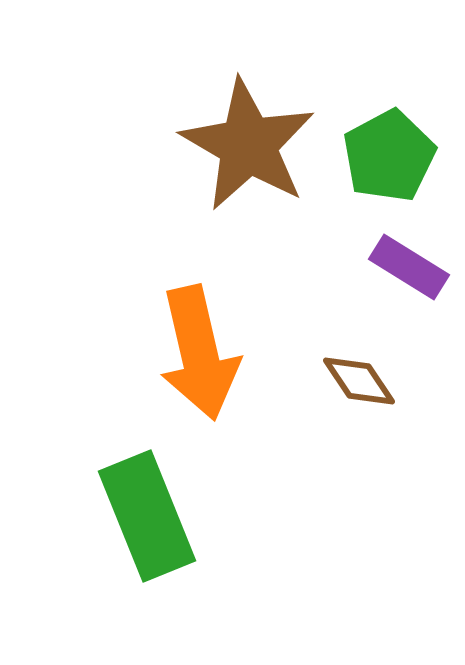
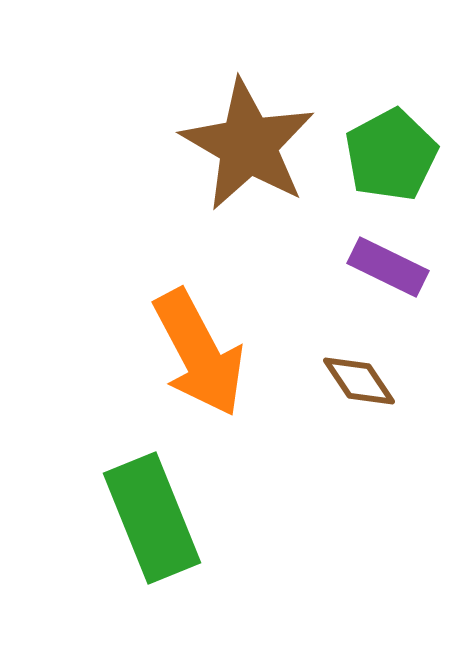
green pentagon: moved 2 px right, 1 px up
purple rectangle: moved 21 px left; rotated 6 degrees counterclockwise
orange arrow: rotated 15 degrees counterclockwise
green rectangle: moved 5 px right, 2 px down
